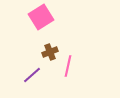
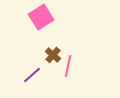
brown cross: moved 3 px right, 3 px down; rotated 28 degrees counterclockwise
